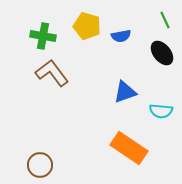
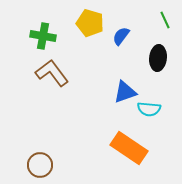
yellow pentagon: moved 3 px right, 3 px up
blue semicircle: rotated 138 degrees clockwise
black ellipse: moved 4 px left, 5 px down; rotated 45 degrees clockwise
cyan semicircle: moved 12 px left, 2 px up
